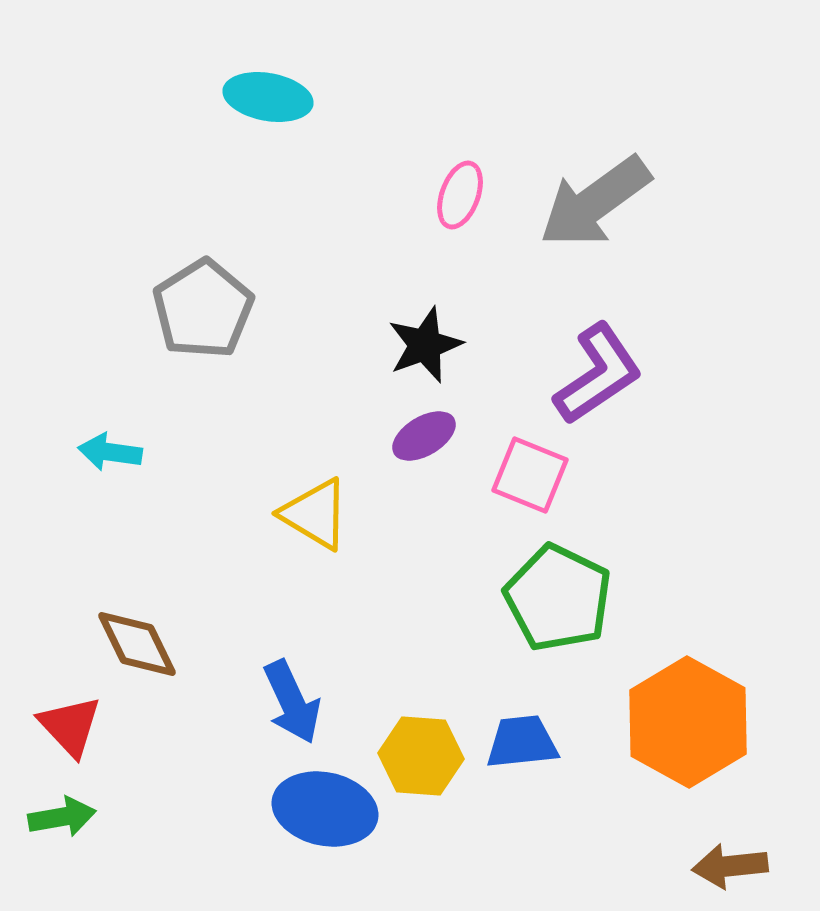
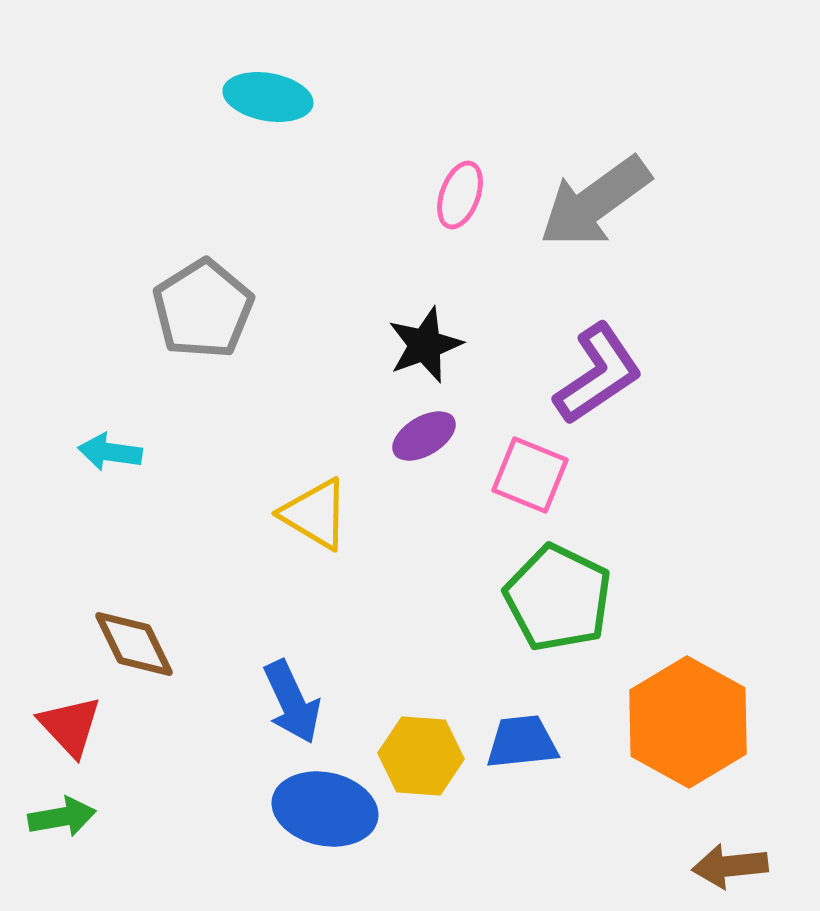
brown diamond: moved 3 px left
